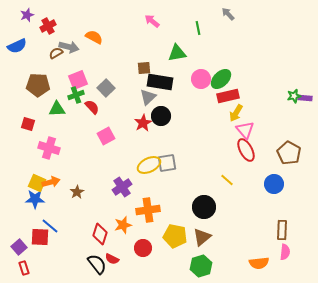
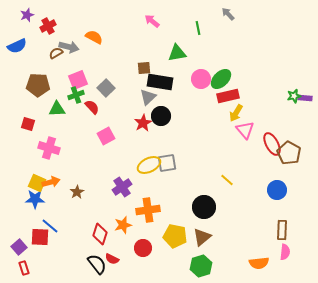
red ellipse at (246, 150): moved 26 px right, 6 px up
blue circle at (274, 184): moved 3 px right, 6 px down
